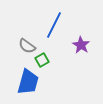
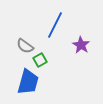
blue line: moved 1 px right
gray semicircle: moved 2 px left
green square: moved 2 px left
